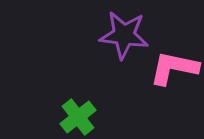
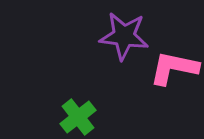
purple star: moved 1 px down
